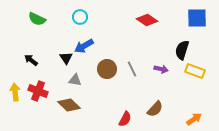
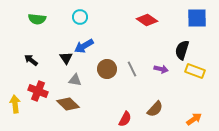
green semicircle: rotated 18 degrees counterclockwise
yellow arrow: moved 12 px down
brown diamond: moved 1 px left, 1 px up
